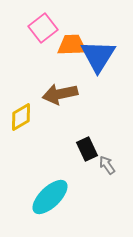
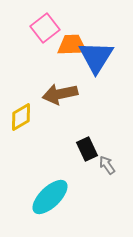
pink square: moved 2 px right
blue triangle: moved 2 px left, 1 px down
